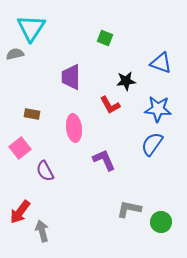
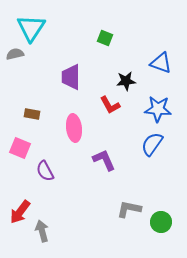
pink square: rotated 30 degrees counterclockwise
